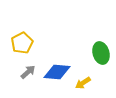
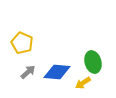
yellow pentagon: rotated 20 degrees counterclockwise
green ellipse: moved 8 px left, 9 px down
